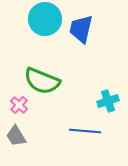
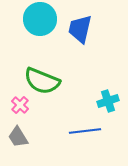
cyan circle: moved 5 px left
blue trapezoid: moved 1 px left
pink cross: moved 1 px right
blue line: rotated 12 degrees counterclockwise
gray trapezoid: moved 2 px right, 1 px down
